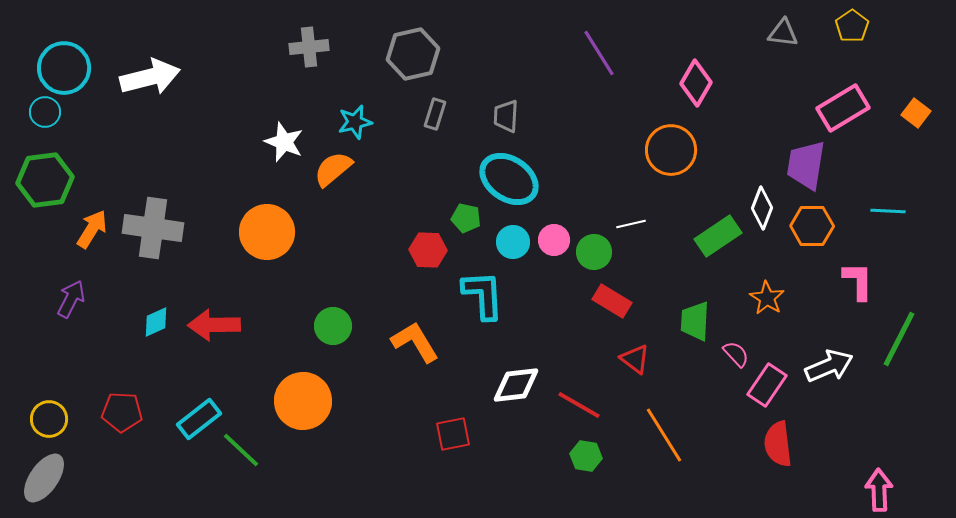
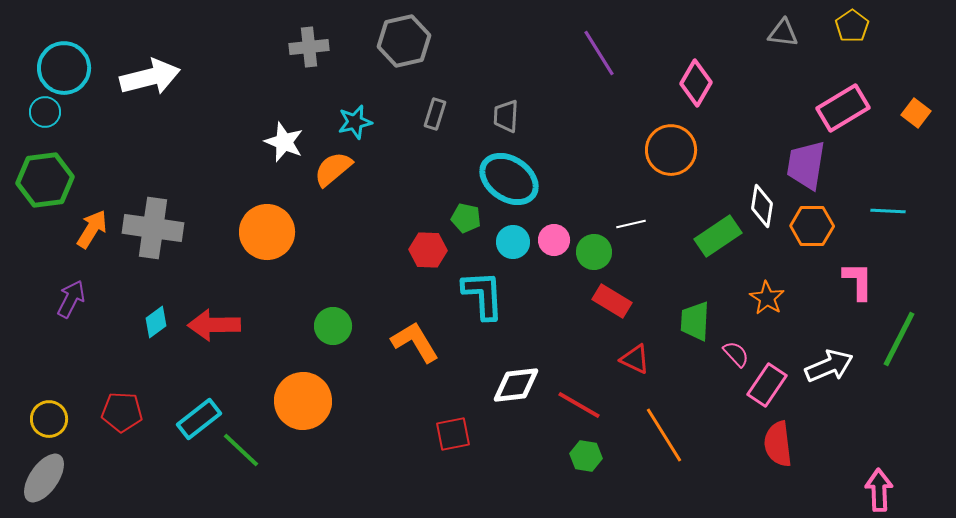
gray hexagon at (413, 54): moved 9 px left, 13 px up
white diamond at (762, 208): moved 2 px up; rotated 12 degrees counterclockwise
cyan diamond at (156, 322): rotated 12 degrees counterclockwise
red triangle at (635, 359): rotated 12 degrees counterclockwise
